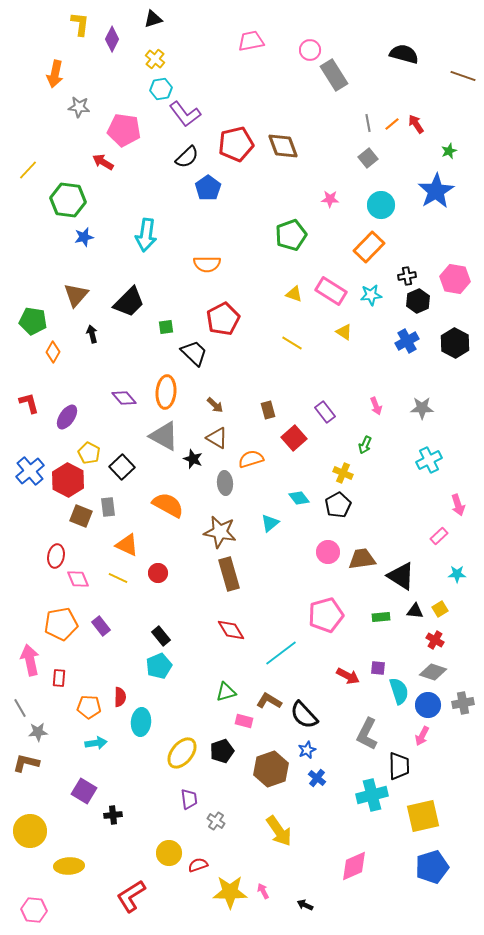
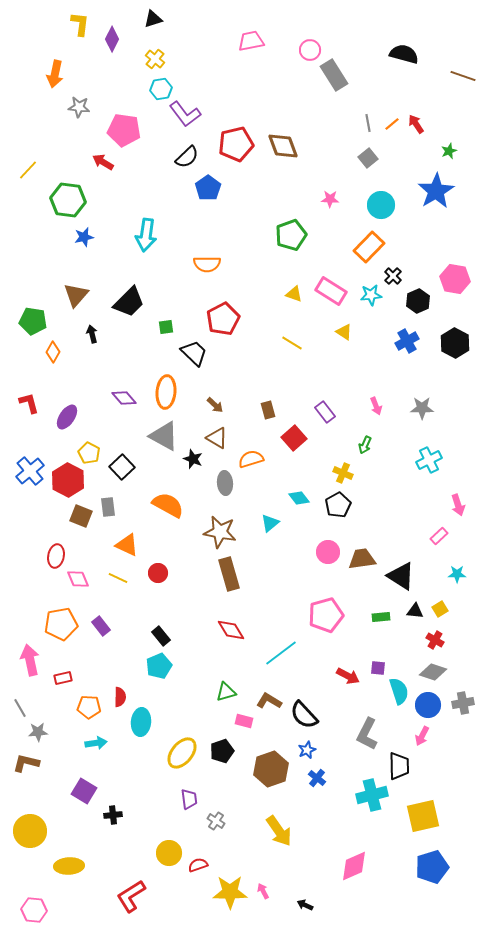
black cross at (407, 276): moved 14 px left; rotated 36 degrees counterclockwise
red rectangle at (59, 678): moved 4 px right; rotated 72 degrees clockwise
